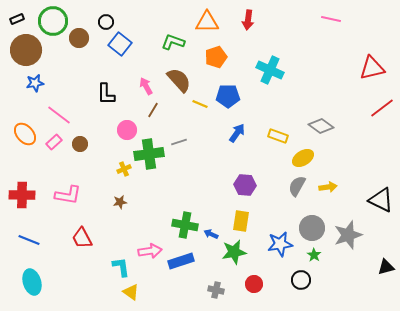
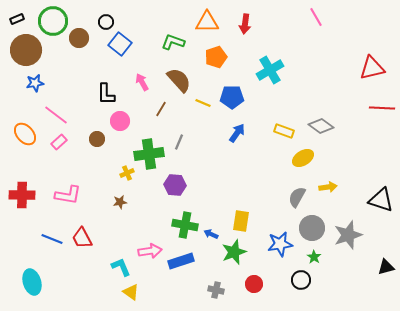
pink line at (331, 19): moved 15 px left, 2 px up; rotated 48 degrees clockwise
red arrow at (248, 20): moved 3 px left, 4 px down
cyan cross at (270, 70): rotated 36 degrees clockwise
pink arrow at (146, 86): moved 4 px left, 4 px up
blue pentagon at (228, 96): moved 4 px right, 1 px down
yellow line at (200, 104): moved 3 px right, 1 px up
red line at (382, 108): rotated 40 degrees clockwise
brown line at (153, 110): moved 8 px right, 1 px up
pink line at (59, 115): moved 3 px left
pink circle at (127, 130): moved 7 px left, 9 px up
yellow rectangle at (278, 136): moved 6 px right, 5 px up
pink rectangle at (54, 142): moved 5 px right
gray line at (179, 142): rotated 49 degrees counterclockwise
brown circle at (80, 144): moved 17 px right, 5 px up
yellow cross at (124, 169): moved 3 px right, 4 px down
purple hexagon at (245, 185): moved 70 px left
gray semicircle at (297, 186): moved 11 px down
black triangle at (381, 200): rotated 8 degrees counterclockwise
blue line at (29, 240): moved 23 px right, 1 px up
green star at (234, 252): rotated 10 degrees counterclockwise
green star at (314, 255): moved 2 px down
cyan L-shape at (121, 267): rotated 15 degrees counterclockwise
